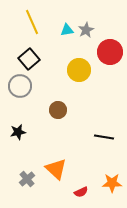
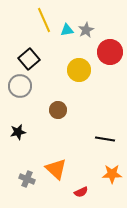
yellow line: moved 12 px right, 2 px up
black line: moved 1 px right, 2 px down
gray cross: rotated 28 degrees counterclockwise
orange star: moved 9 px up
